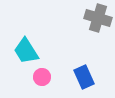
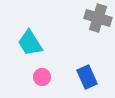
cyan trapezoid: moved 4 px right, 8 px up
blue rectangle: moved 3 px right
